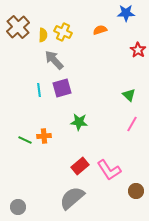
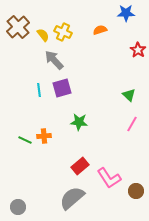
yellow semicircle: rotated 40 degrees counterclockwise
pink L-shape: moved 8 px down
